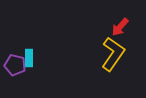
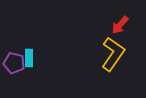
red arrow: moved 2 px up
purple pentagon: moved 1 px left, 2 px up
